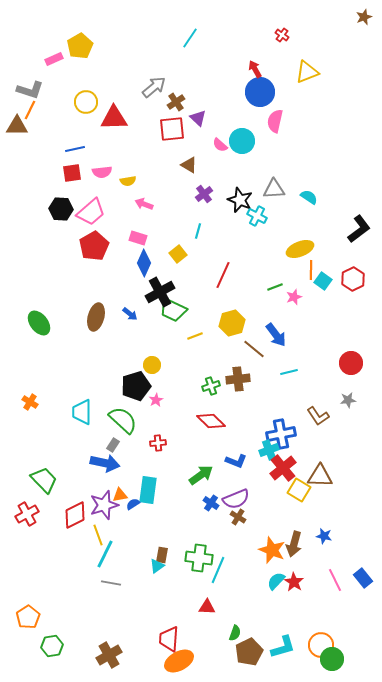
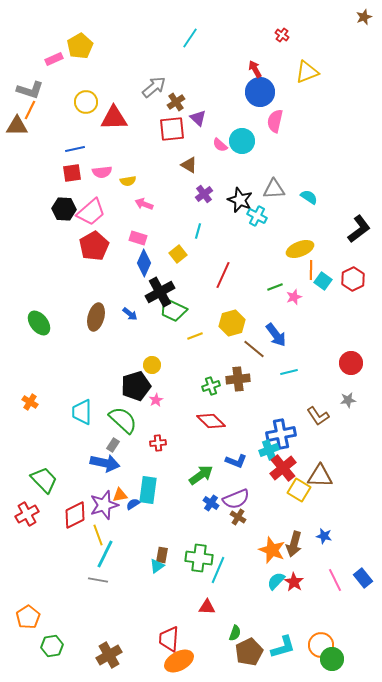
black hexagon at (61, 209): moved 3 px right
gray line at (111, 583): moved 13 px left, 3 px up
